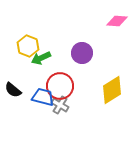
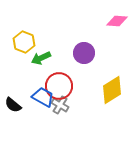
yellow hexagon: moved 4 px left, 4 px up
purple circle: moved 2 px right
red circle: moved 1 px left
black semicircle: moved 15 px down
blue trapezoid: rotated 15 degrees clockwise
